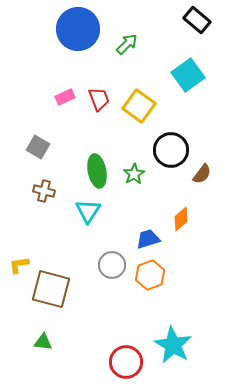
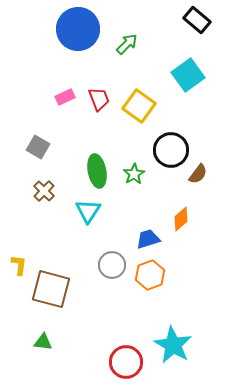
brown semicircle: moved 4 px left
brown cross: rotated 30 degrees clockwise
yellow L-shape: rotated 105 degrees clockwise
